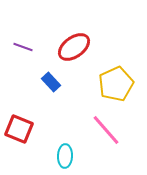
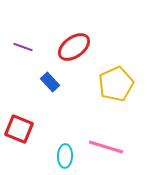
blue rectangle: moved 1 px left
pink line: moved 17 px down; rotated 32 degrees counterclockwise
